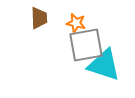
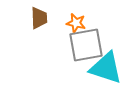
cyan triangle: moved 2 px right, 3 px down
